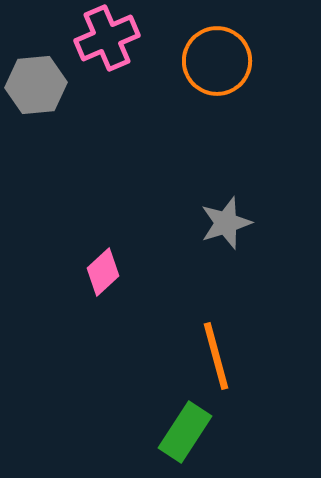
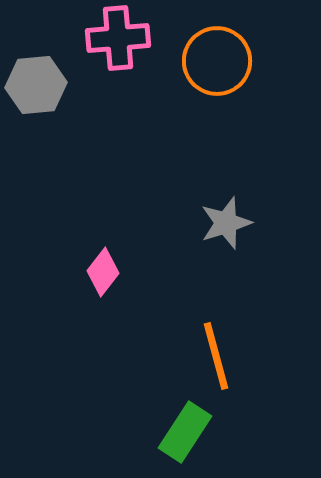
pink cross: moved 11 px right; rotated 18 degrees clockwise
pink diamond: rotated 9 degrees counterclockwise
